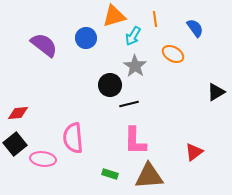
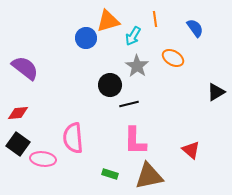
orange triangle: moved 6 px left, 5 px down
purple semicircle: moved 19 px left, 23 px down
orange ellipse: moved 4 px down
gray star: moved 2 px right
black square: moved 3 px right; rotated 15 degrees counterclockwise
red triangle: moved 3 px left, 2 px up; rotated 42 degrees counterclockwise
brown triangle: rotated 8 degrees counterclockwise
